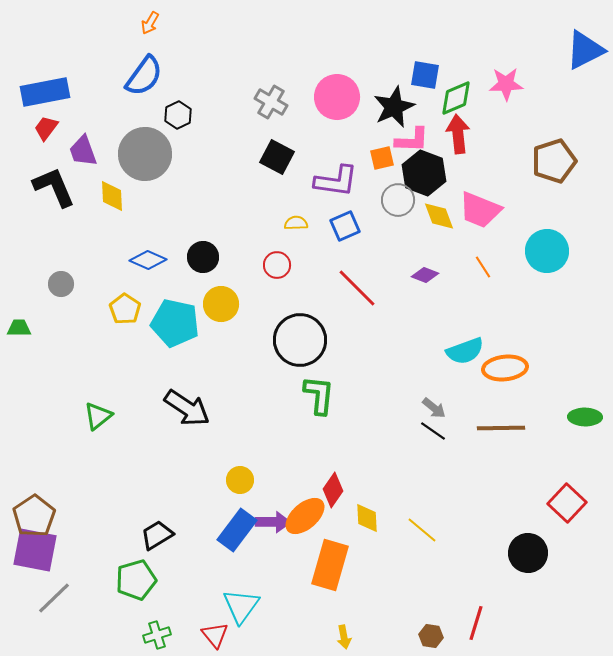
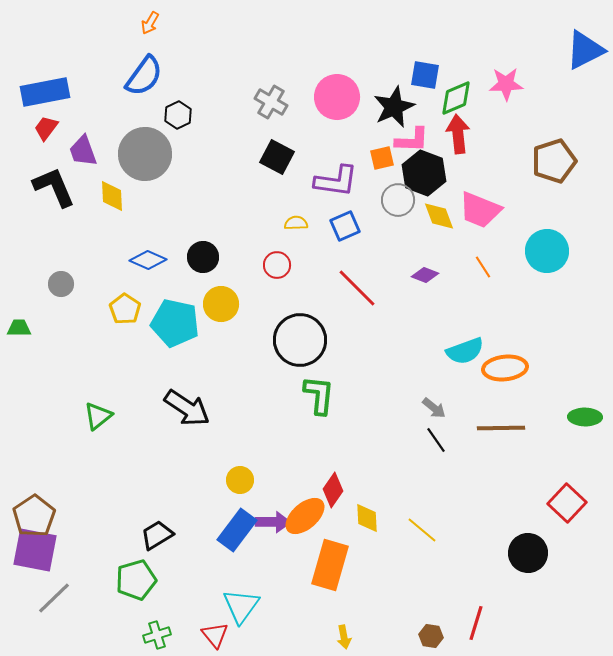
black line at (433, 431): moved 3 px right, 9 px down; rotated 20 degrees clockwise
